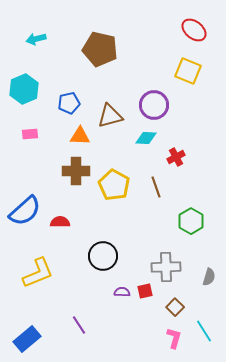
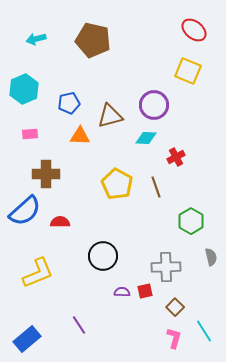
brown pentagon: moved 7 px left, 9 px up
brown cross: moved 30 px left, 3 px down
yellow pentagon: moved 3 px right, 1 px up
gray semicircle: moved 2 px right, 20 px up; rotated 30 degrees counterclockwise
